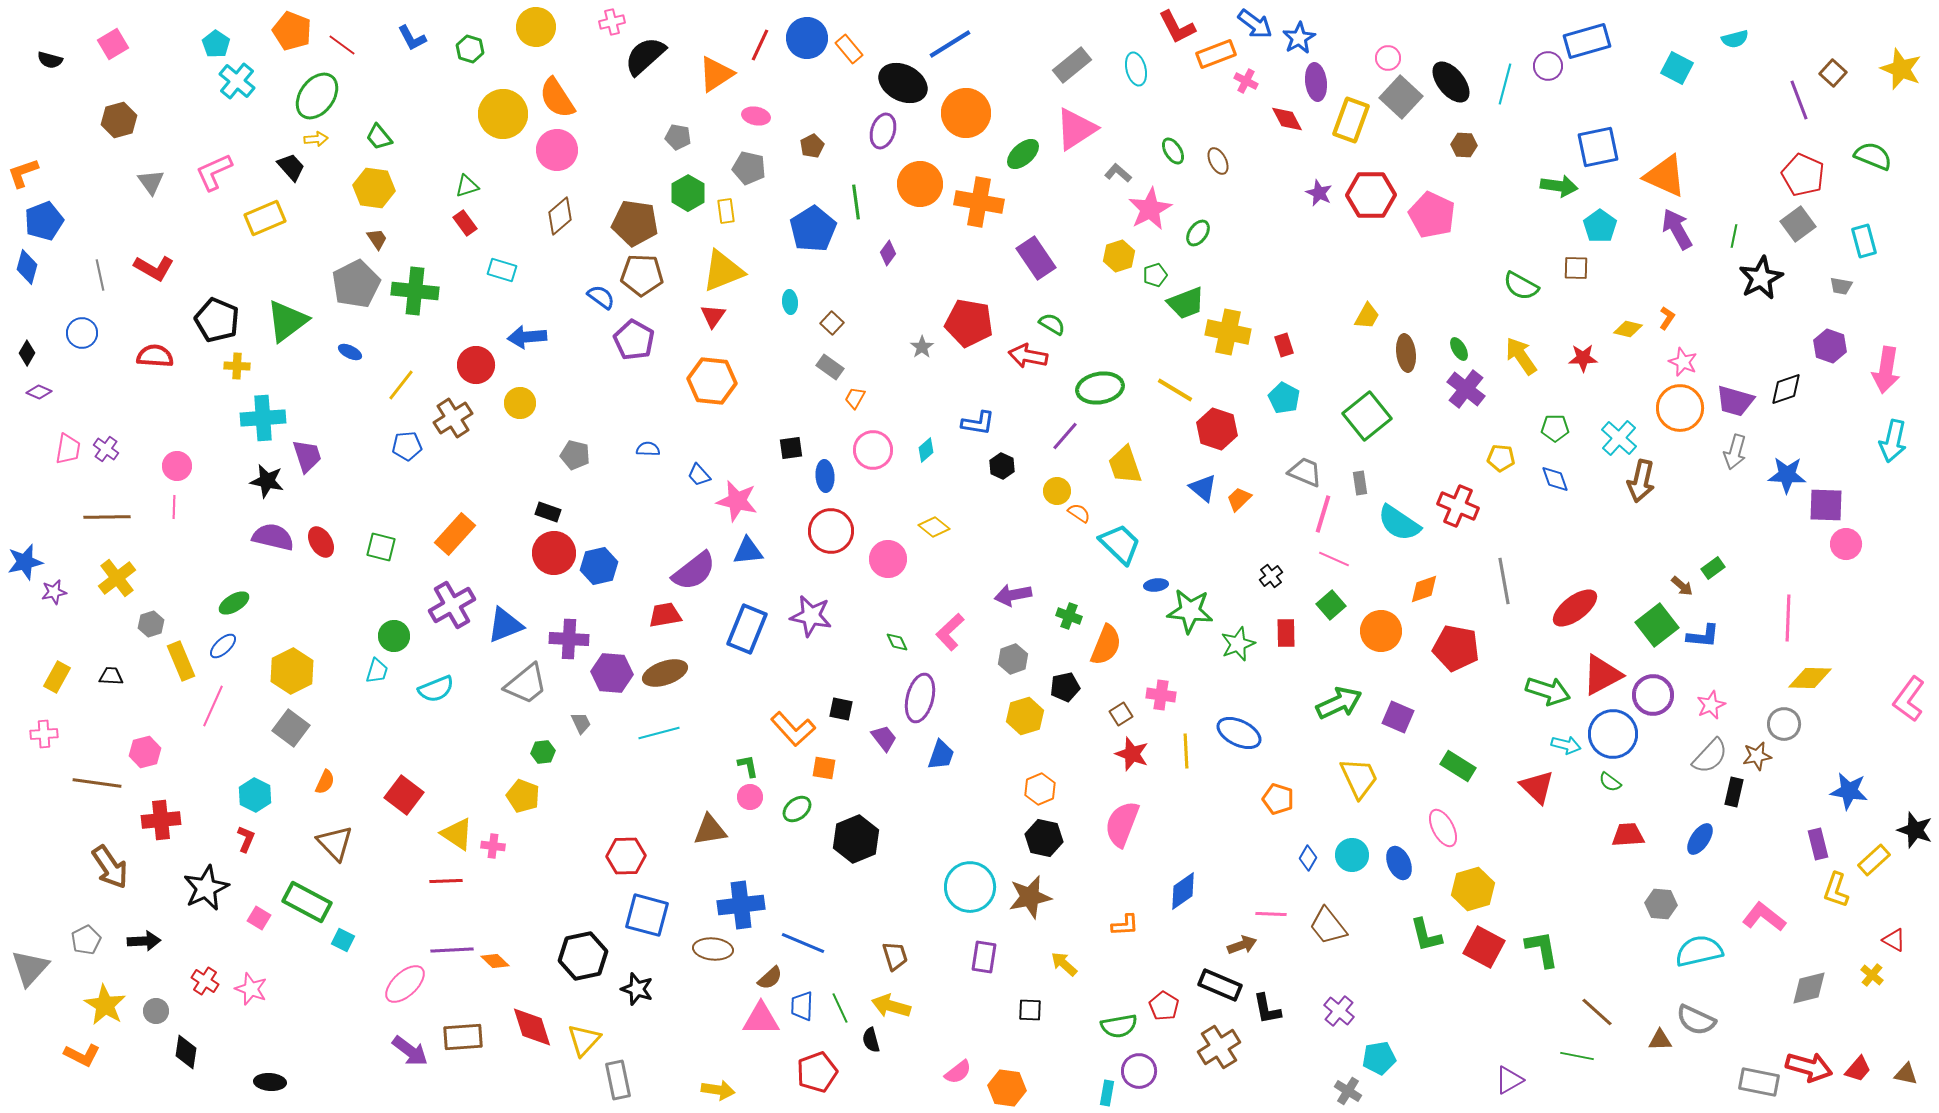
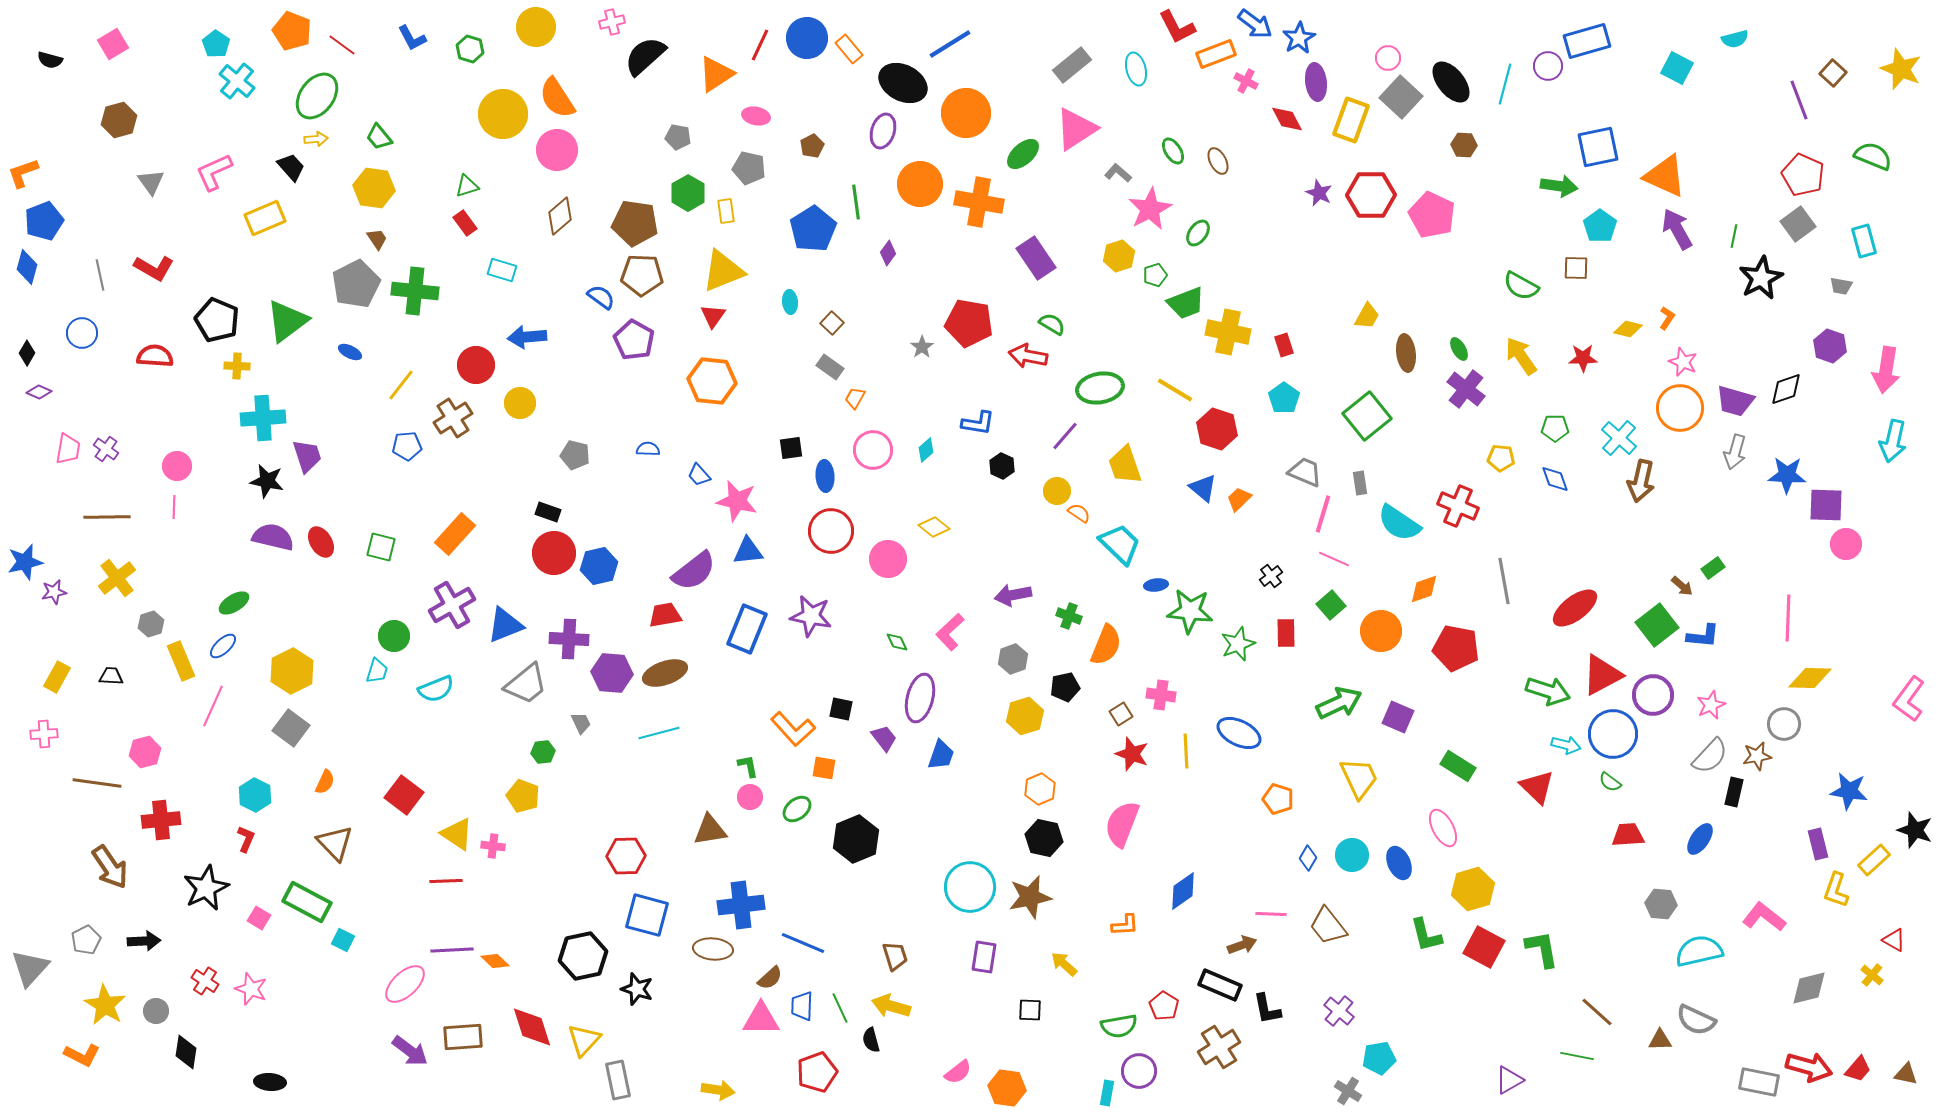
cyan pentagon at (1284, 398): rotated 8 degrees clockwise
